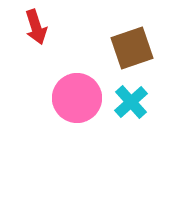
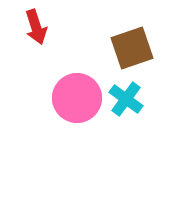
cyan cross: moved 5 px left, 3 px up; rotated 12 degrees counterclockwise
